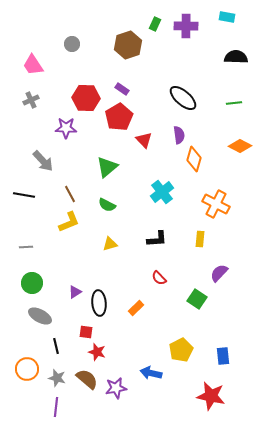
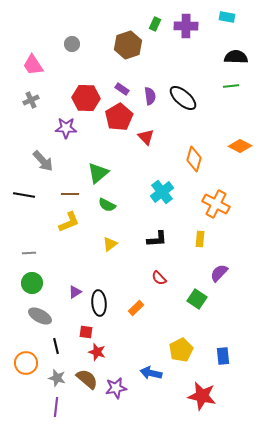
green line at (234, 103): moved 3 px left, 17 px up
purple semicircle at (179, 135): moved 29 px left, 39 px up
red triangle at (144, 140): moved 2 px right, 3 px up
green triangle at (107, 167): moved 9 px left, 6 px down
brown line at (70, 194): rotated 60 degrees counterclockwise
yellow triangle at (110, 244): rotated 21 degrees counterclockwise
gray line at (26, 247): moved 3 px right, 6 px down
orange circle at (27, 369): moved 1 px left, 6 px up
red star at (211, 396): moved 9 px left
